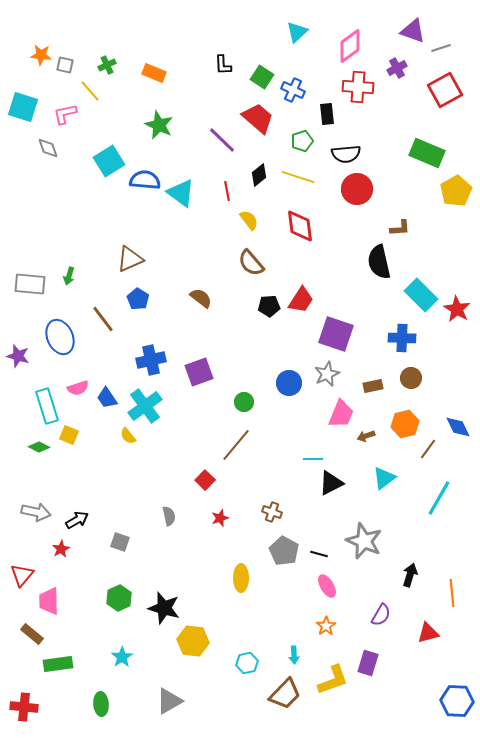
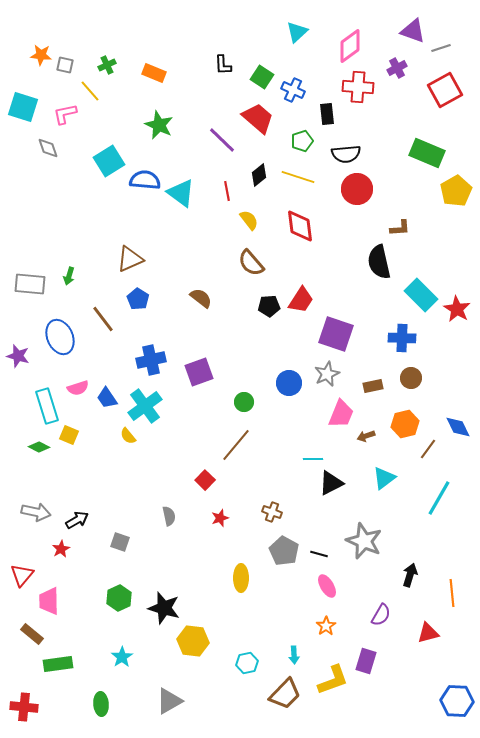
purple rectangle at (368, 663): moved 2 px left, 2 px up
